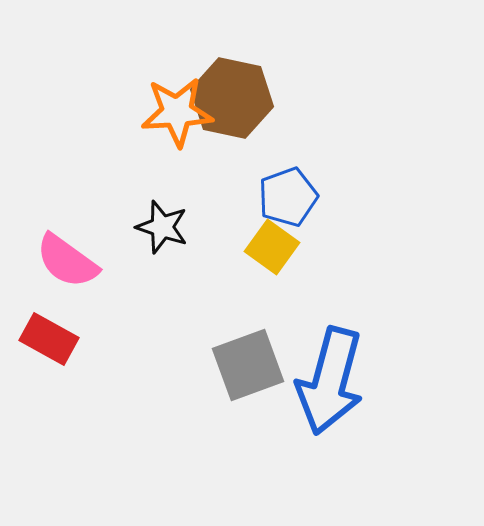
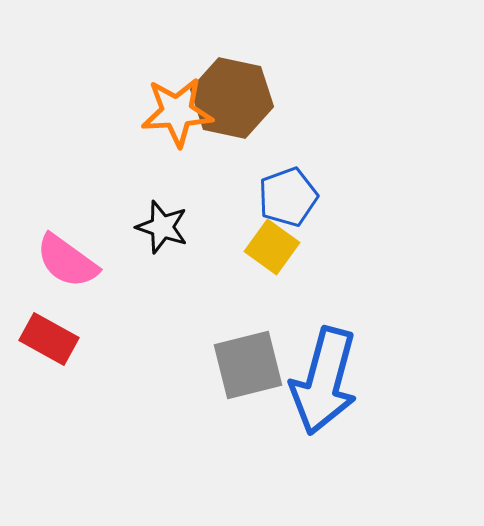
gray square: rotated 6 degrees clockwise
blue arrow: moved 6 px left
